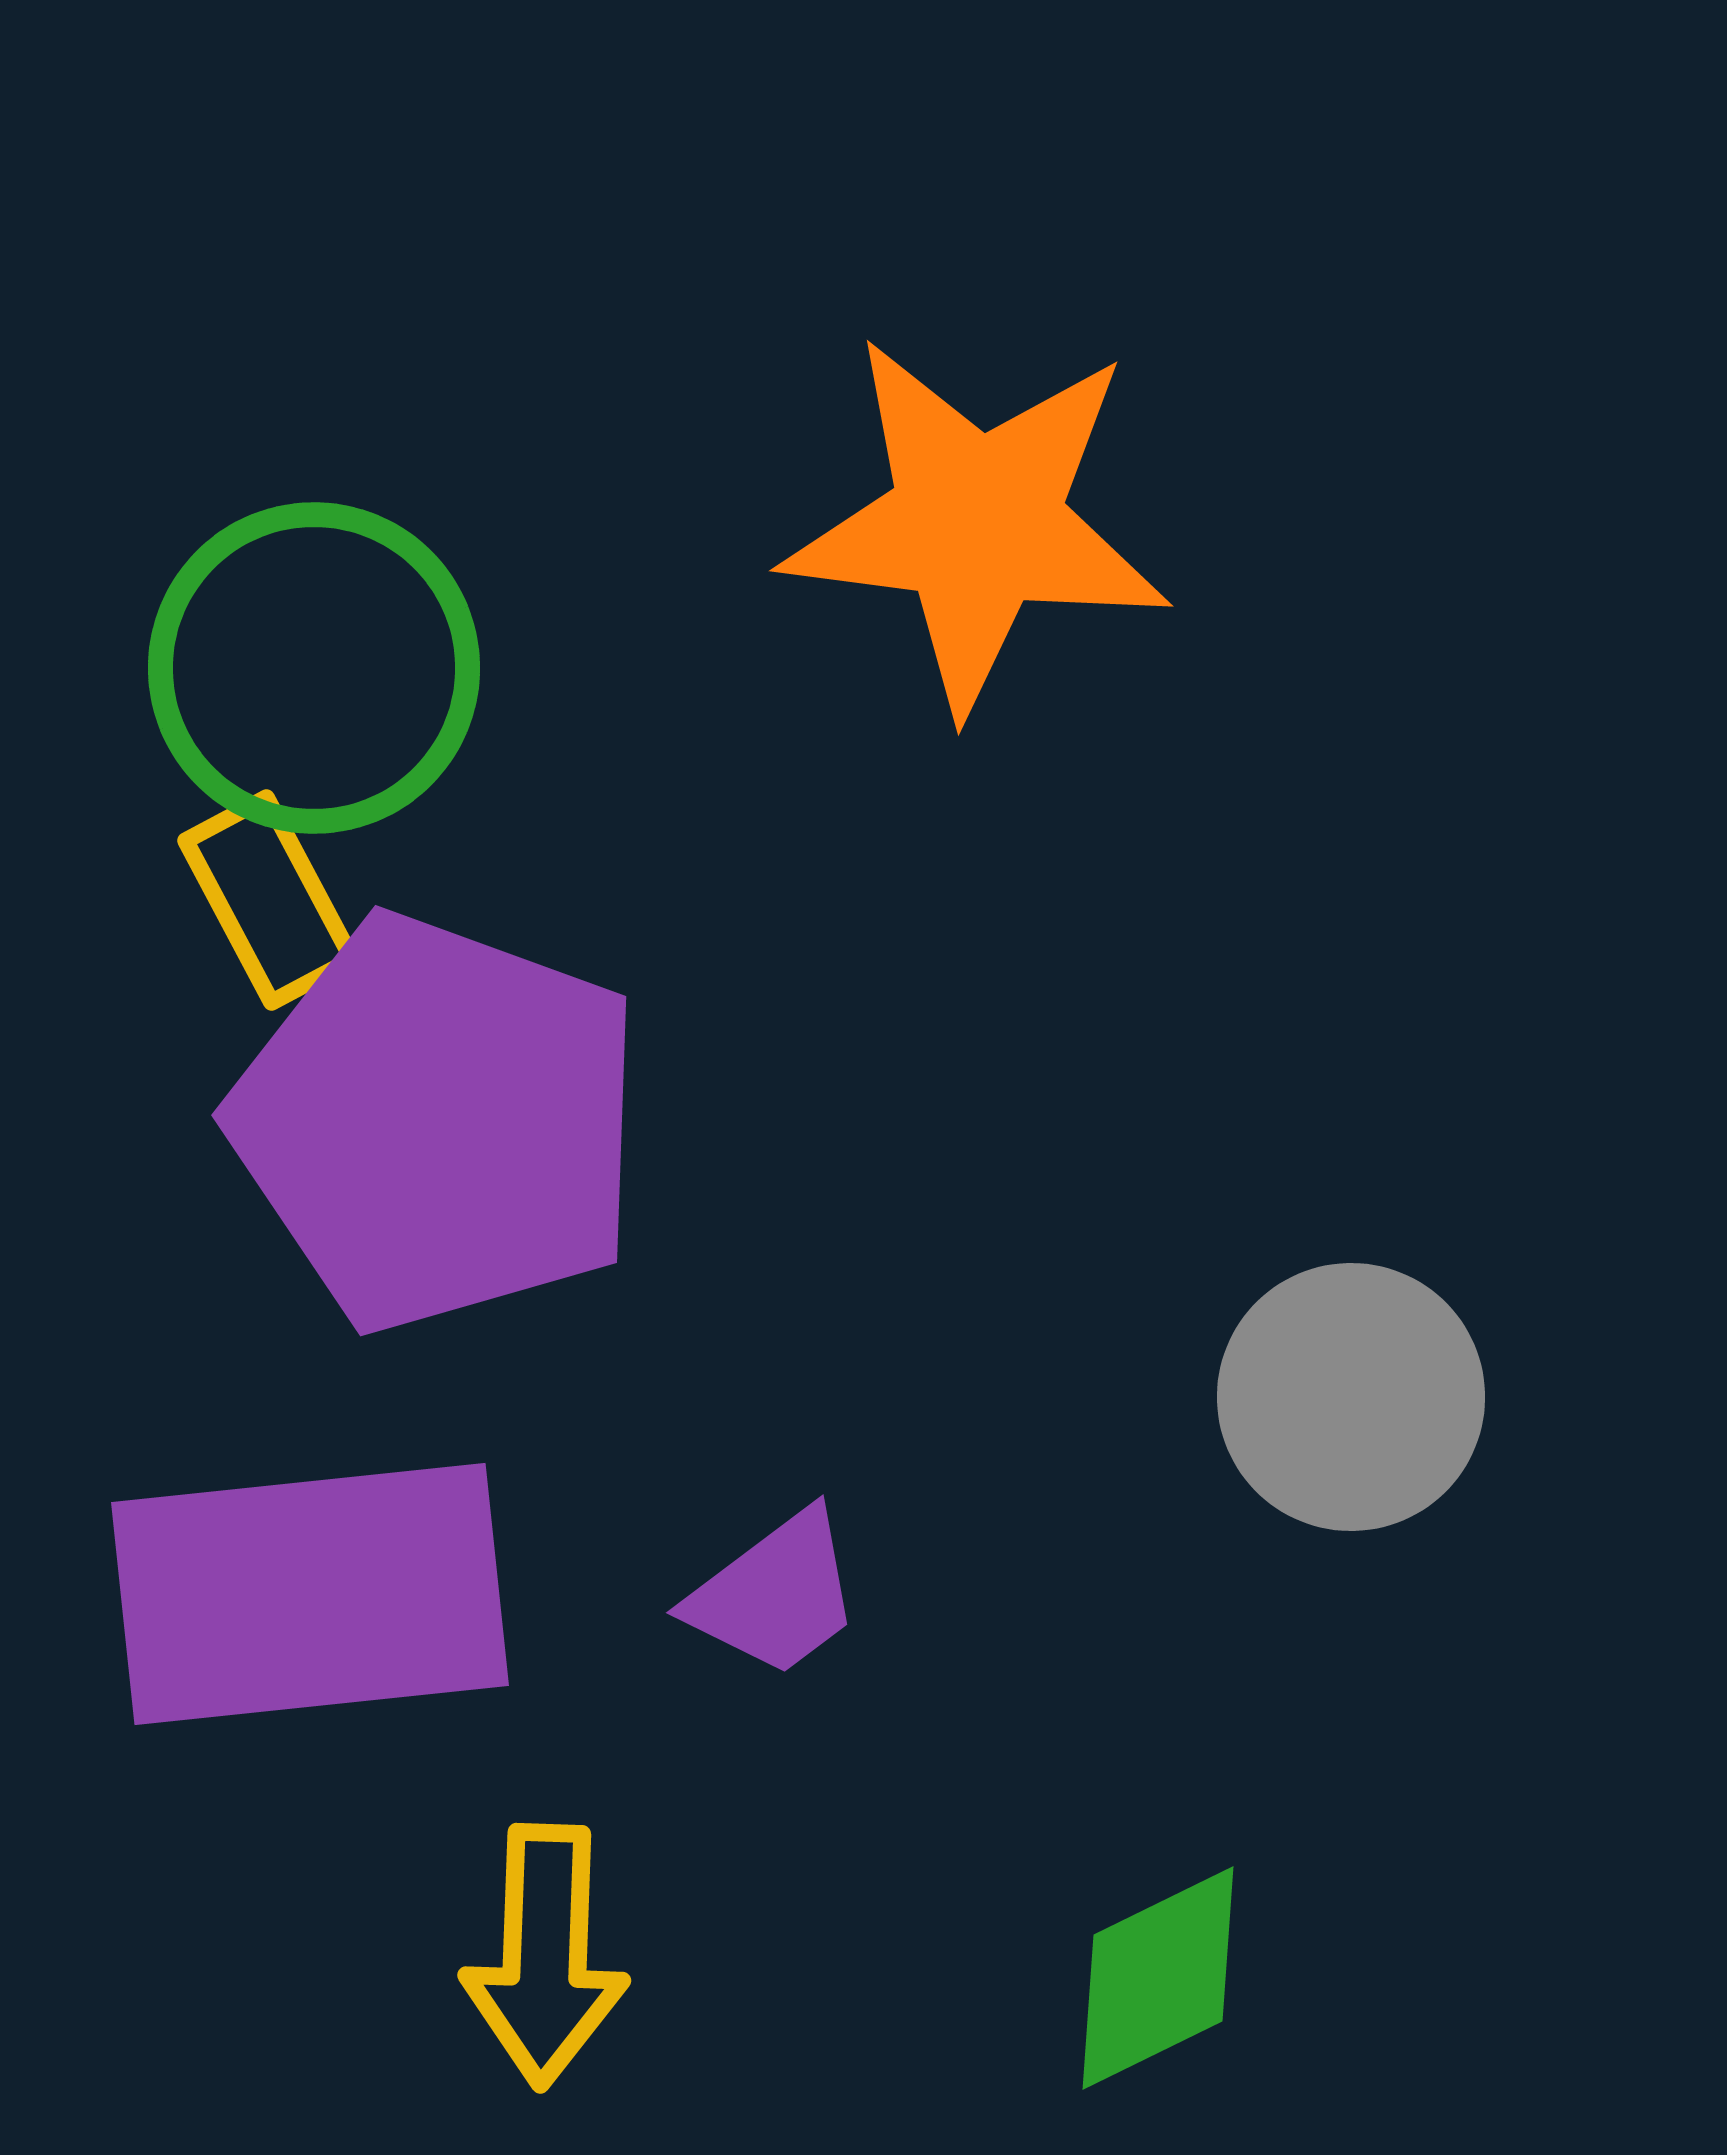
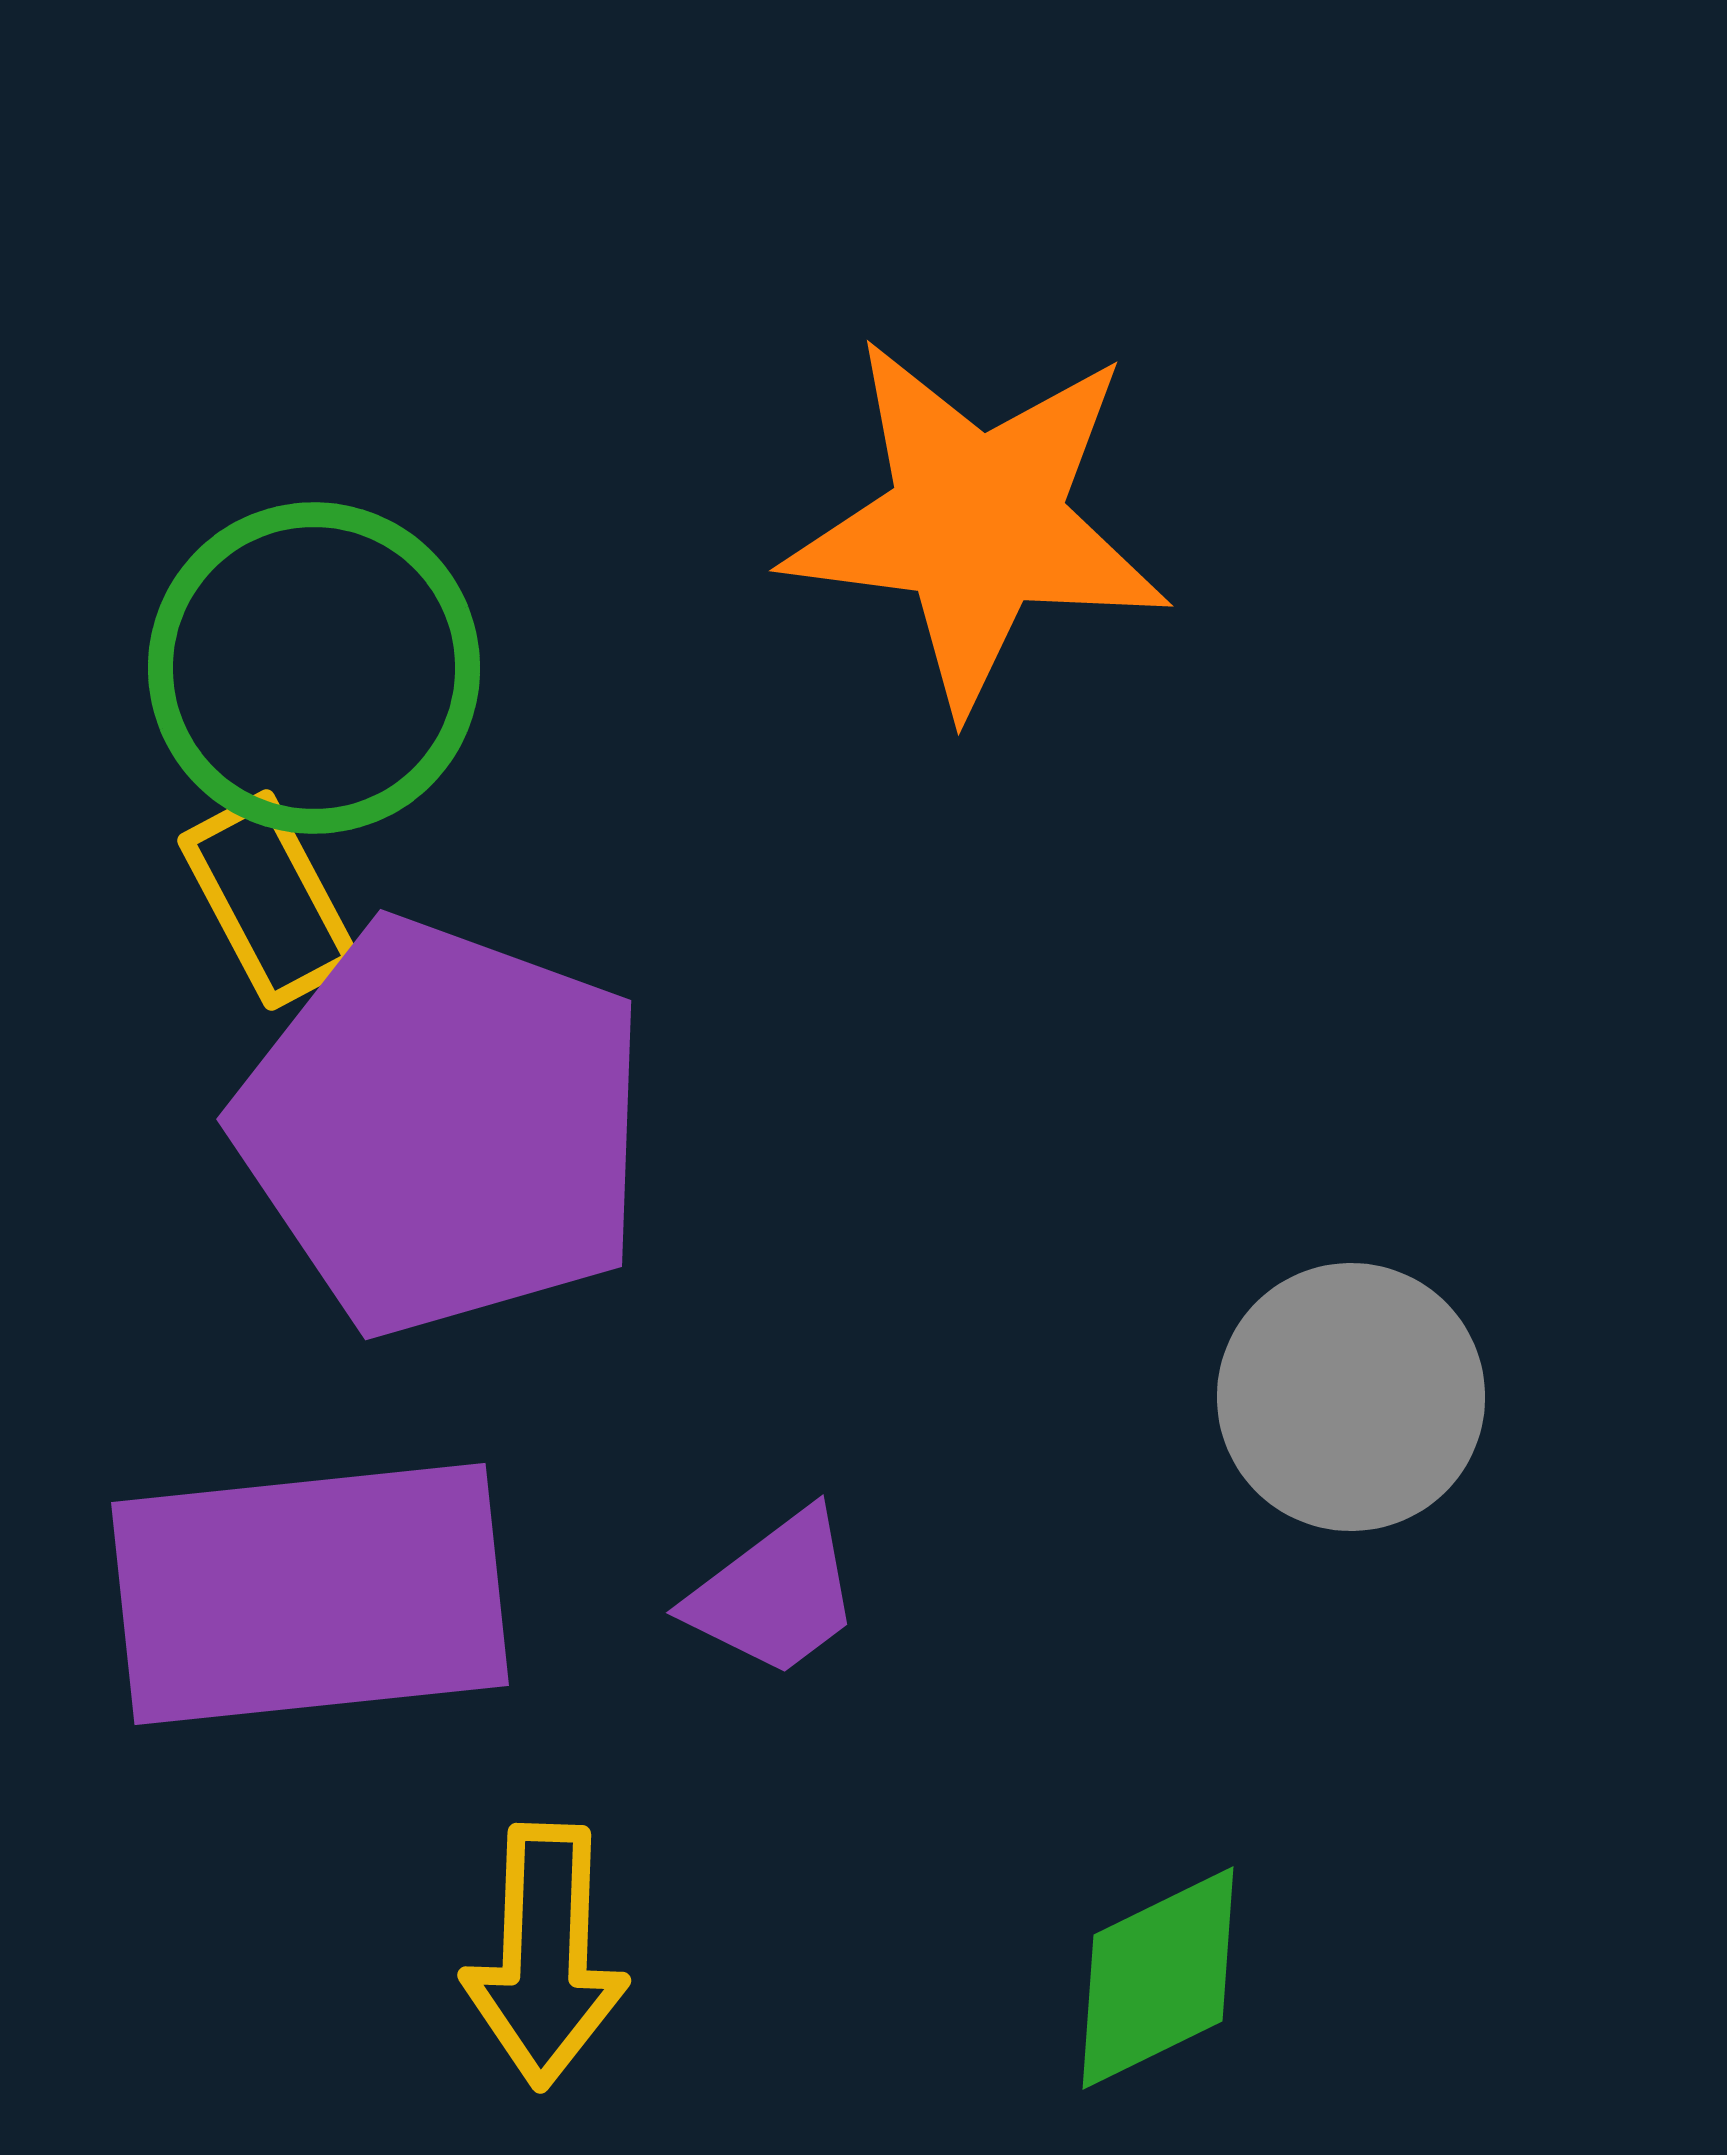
purple pentagon: moved 5 px right, 4 px down
